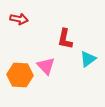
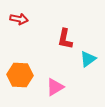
pink triangle: moved 9 px right, 21 px down; rotated 42 degrees clockwise
